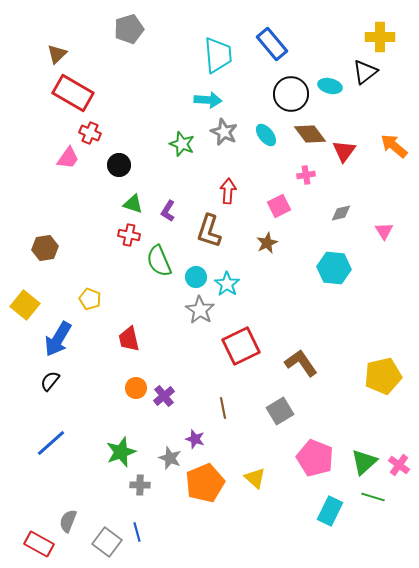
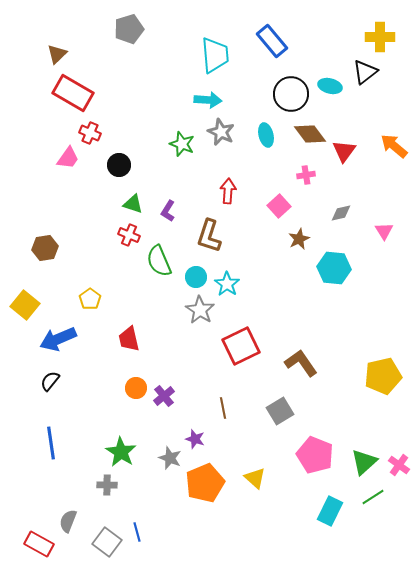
blue rectangle at (272, 44): moved 3 px up
cyan trapezoid at (218, 55): moved 3 px left
gray star at (224, 132): moved 3 px left
cyan ellipse at (266, 135): rotated 25 degrees clockwise
pink square at (279, 206): rotated 15 degrees counterclockwise
brown L-shape at (209, 231): moved 5 px down
red cross at (129, 235): rotated 10 degrees clockwise
brown star at (267, 243): moved 32 px right, 4 px up
yellow pentagon at (90, 299): rotated 15 degrees clockwise
blue arrow at (58, 339): rotated 36 degrees clockwise
blue line at (51, 443): rotated 56 degrees counterclockwise
green star at (121, 452): rotated 20 degrees counterclockwise
pink pentagon at (315, 458): moved 3 px up
gray cross at (140, 485): moved 33 px left
green line at (373, 497): rotated 50 degrees counterclockwise
